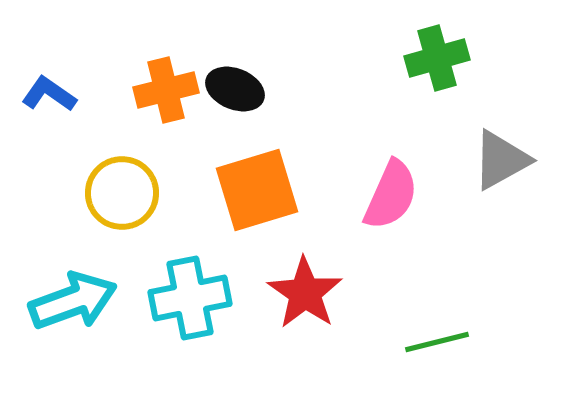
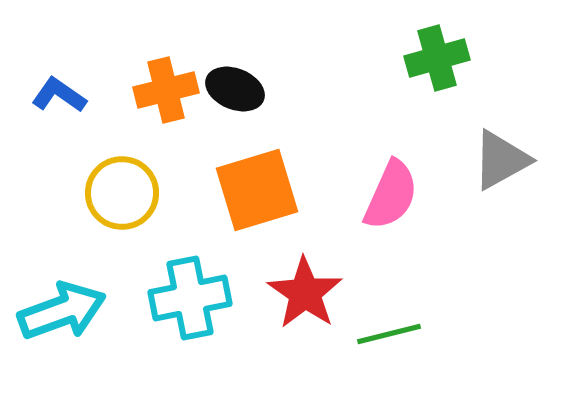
blue L-shape: moved 10 px right, 1 px down
cyan arrow: moved 11 px left, 10 px down
green line: moved 48 px left, 8 px up
